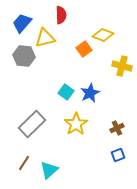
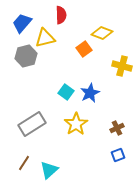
yellow diamond: moved 1 px left, 2 px up
gray hexagon: moved 2 px right; rotated 20 degrees counterclockwise
gray rectangle: rotated 12 degrees clockwise
